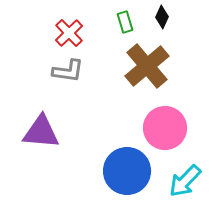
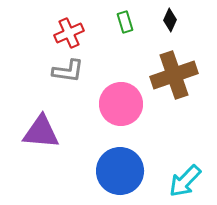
black diamond: moved 8 px right, 3 px down
red cross: rotated 20 degrees clockwise
brown cross: moved 27 px right, 9 px down; rotated 21 degrees clockwise
pink circle: moved 44 px left, 24 px up
blue circle: moved 7 px left
